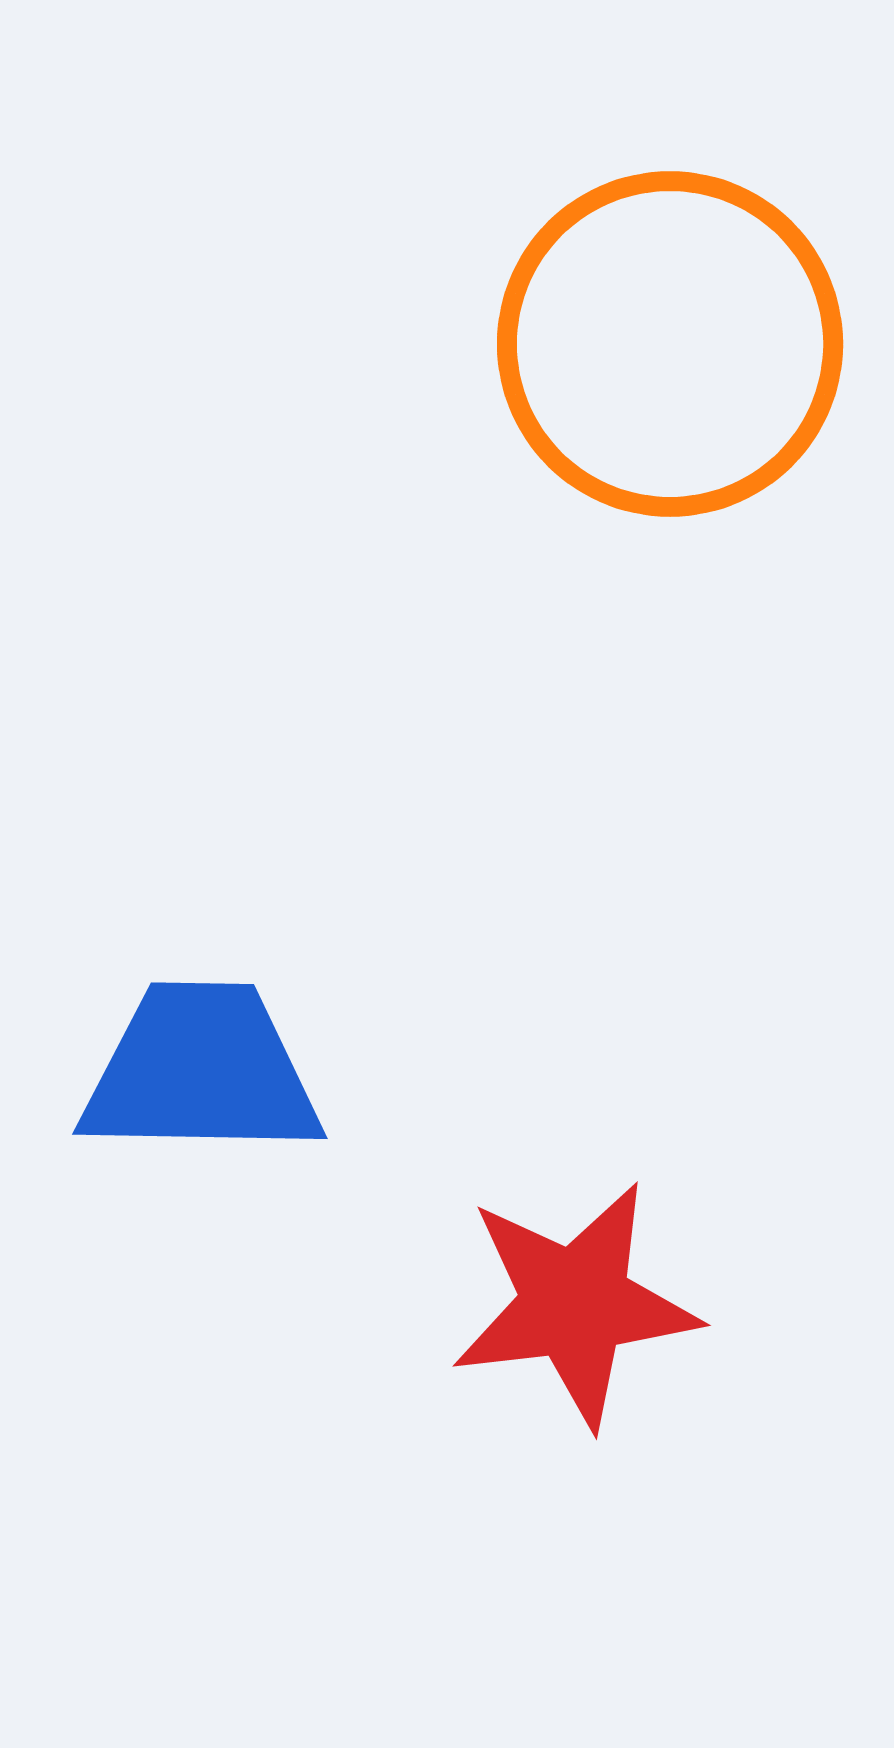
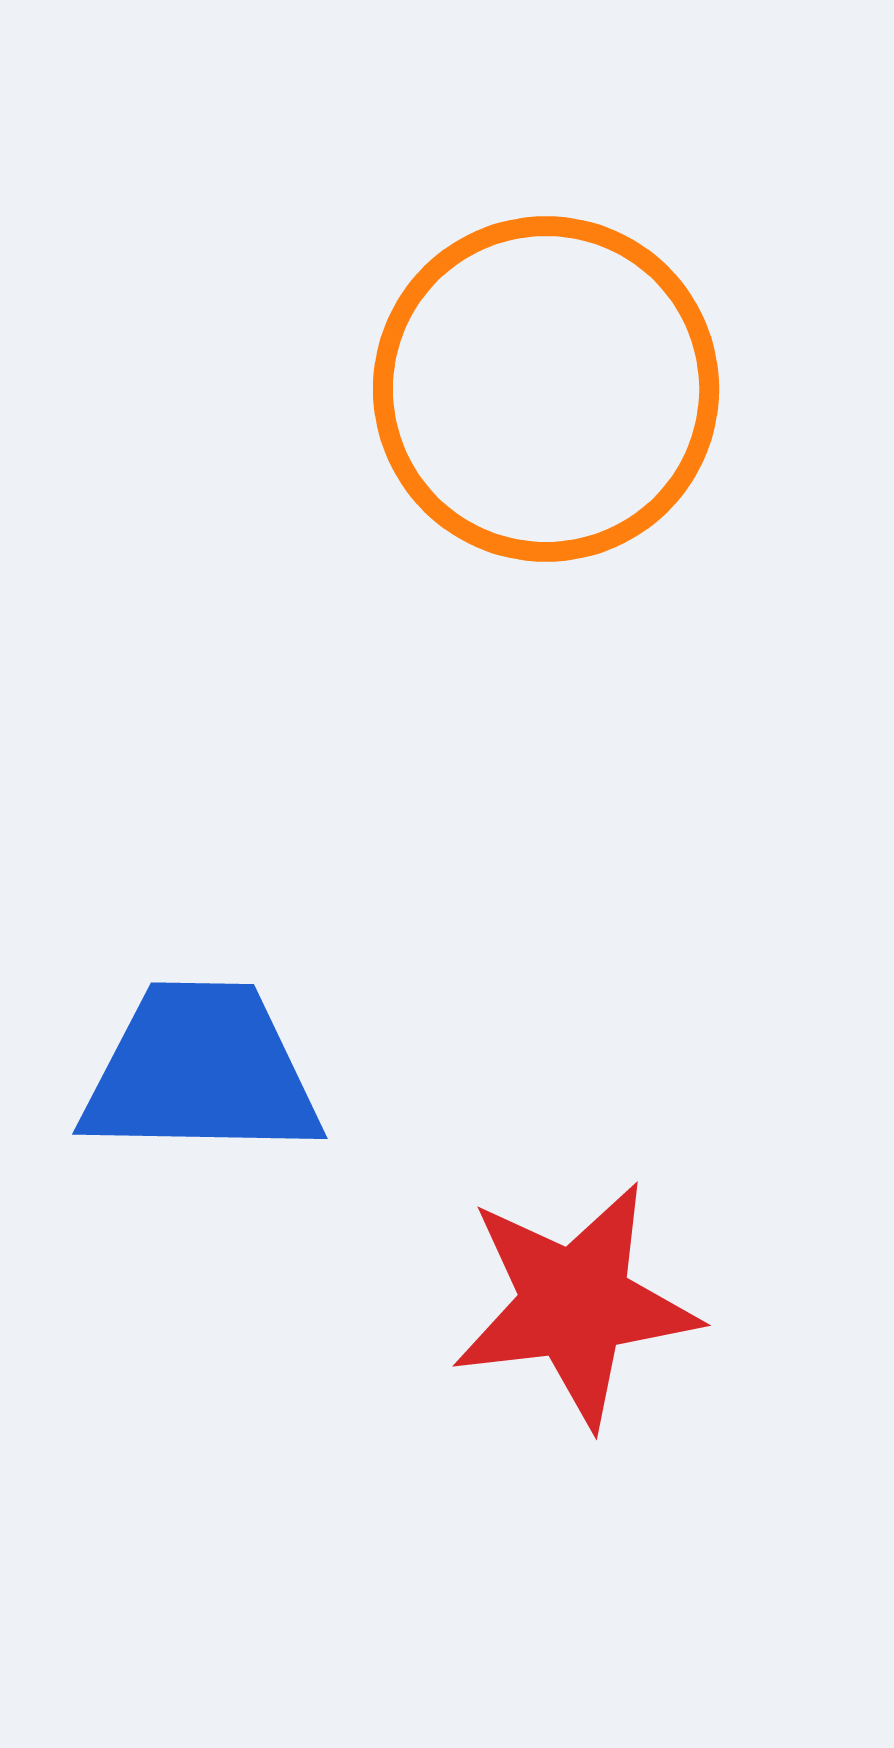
orange circle: moved 124 px left, 45 px down
